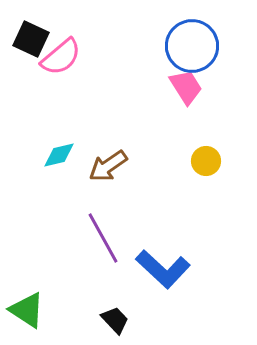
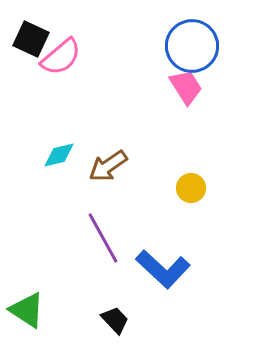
yellow circle: moved 15 px left, 27 px down
